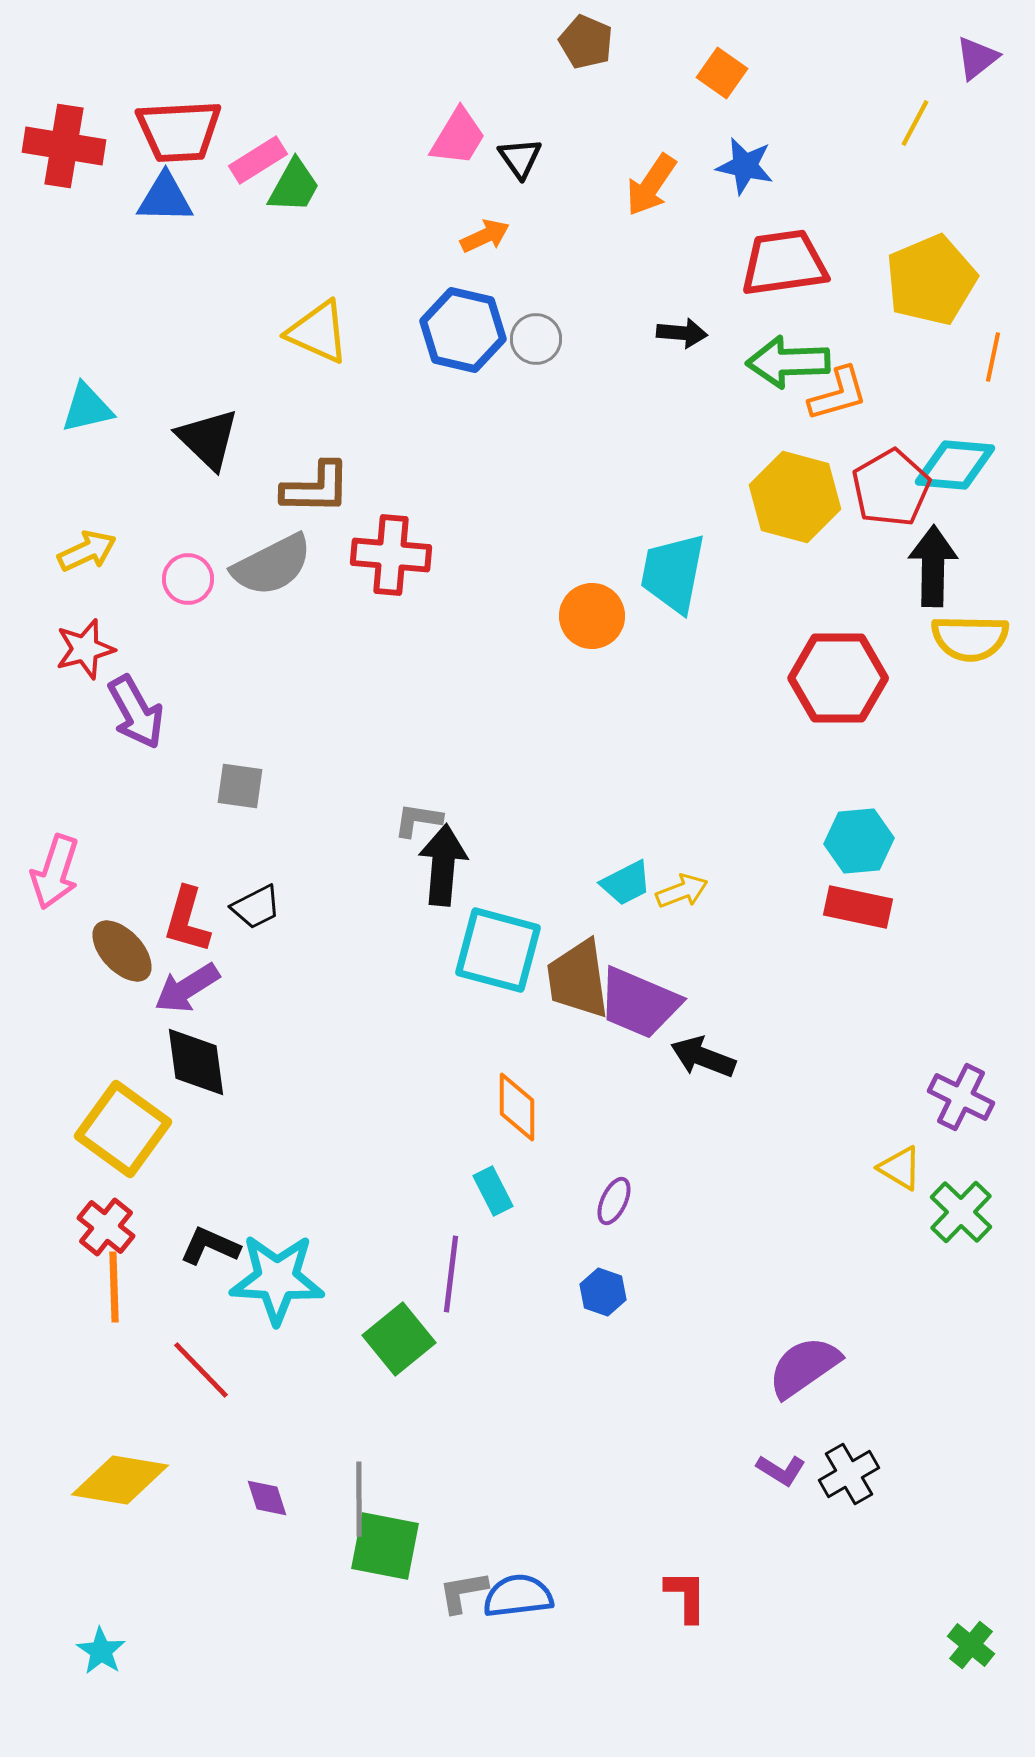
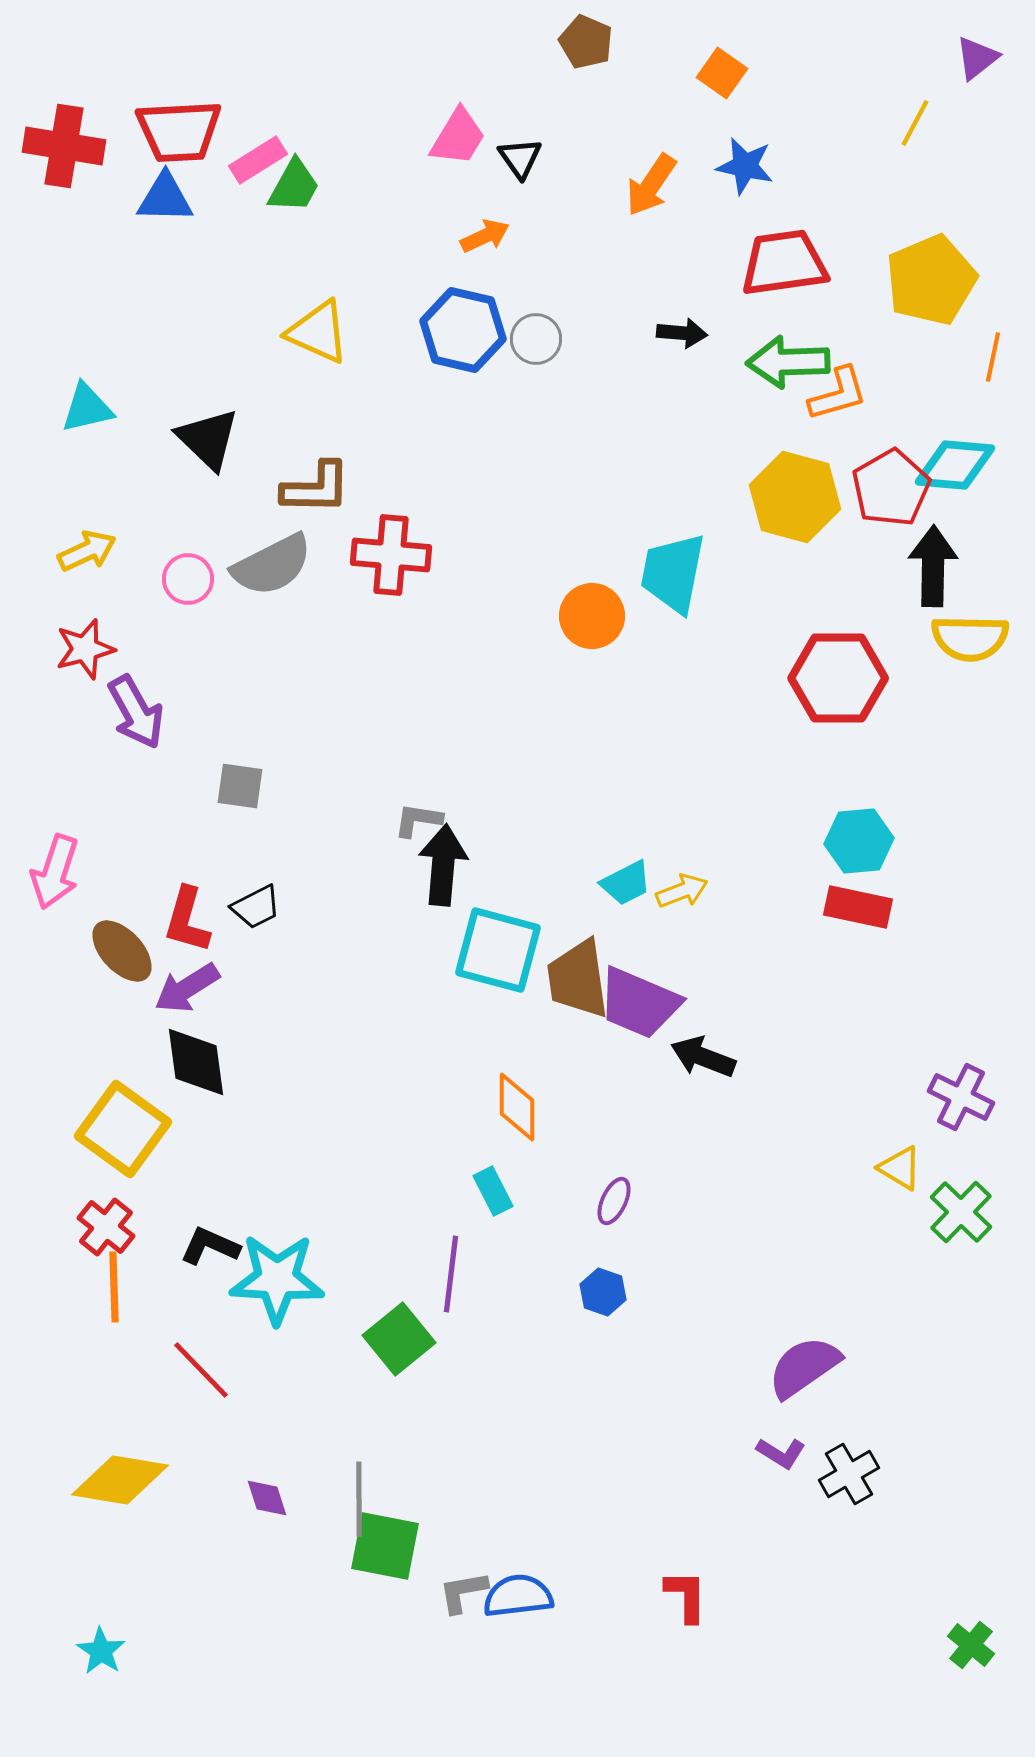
purple L-shape at (781, 1470): moved 17 px up
